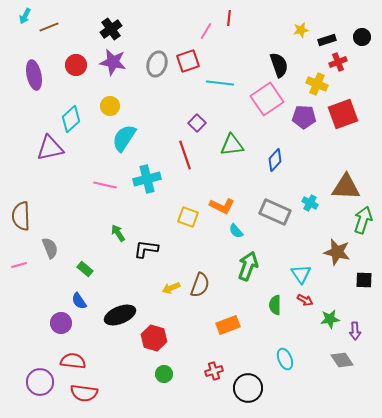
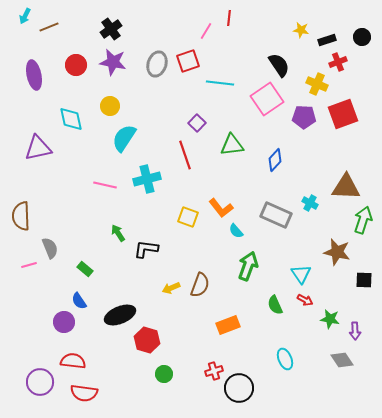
yellow star at (301, 30): rotated 21 degrees clockwise
black semicircle at (279, 65): rotated 15 degrees counterclockwise
cyan diamond at (71, 119): rotated 60 degrees counterclockwise
purple triangle at (50, 148): moved 12 px left
orange L-shape at (222, 206): moved 1 px left, 2 px down; rotated 25 degrees clockwise
gray rectangle at (275, 212): moved 1 px right, 3 px down
pink line at (19, 265): moved 10 px right
green semicircle at (275, 305): rotated 24 degrees counterclockwise
green star at (330, 319): rotated 18 degrees clockwise
purple circle at (61, 323): moved 3 px right, 1 px up
red hexagon at (154, 338): moved 7 px left, 2 px down
black circle at (248, 388): moved 9 px left
